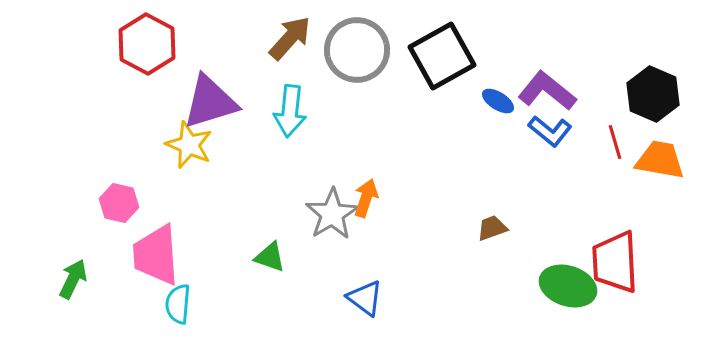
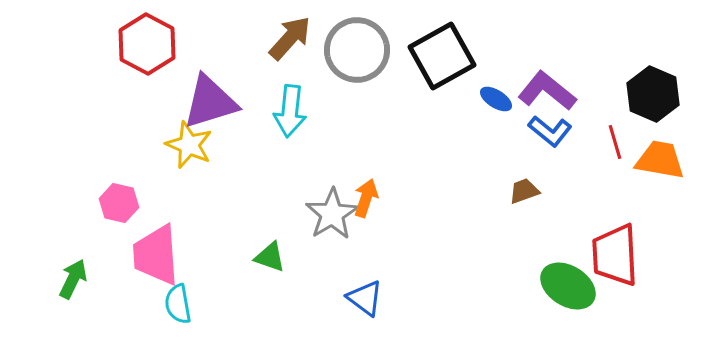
blue ellipse: moved 2 px left, 2 px up
brown trapezoid: moved 32 px right, 37 px up
red trapezoid: moved 7 px up
green ellipse: rotated 14 degrees clockwise
cyan semicircle: rotated 15 degrees counterclockwise
